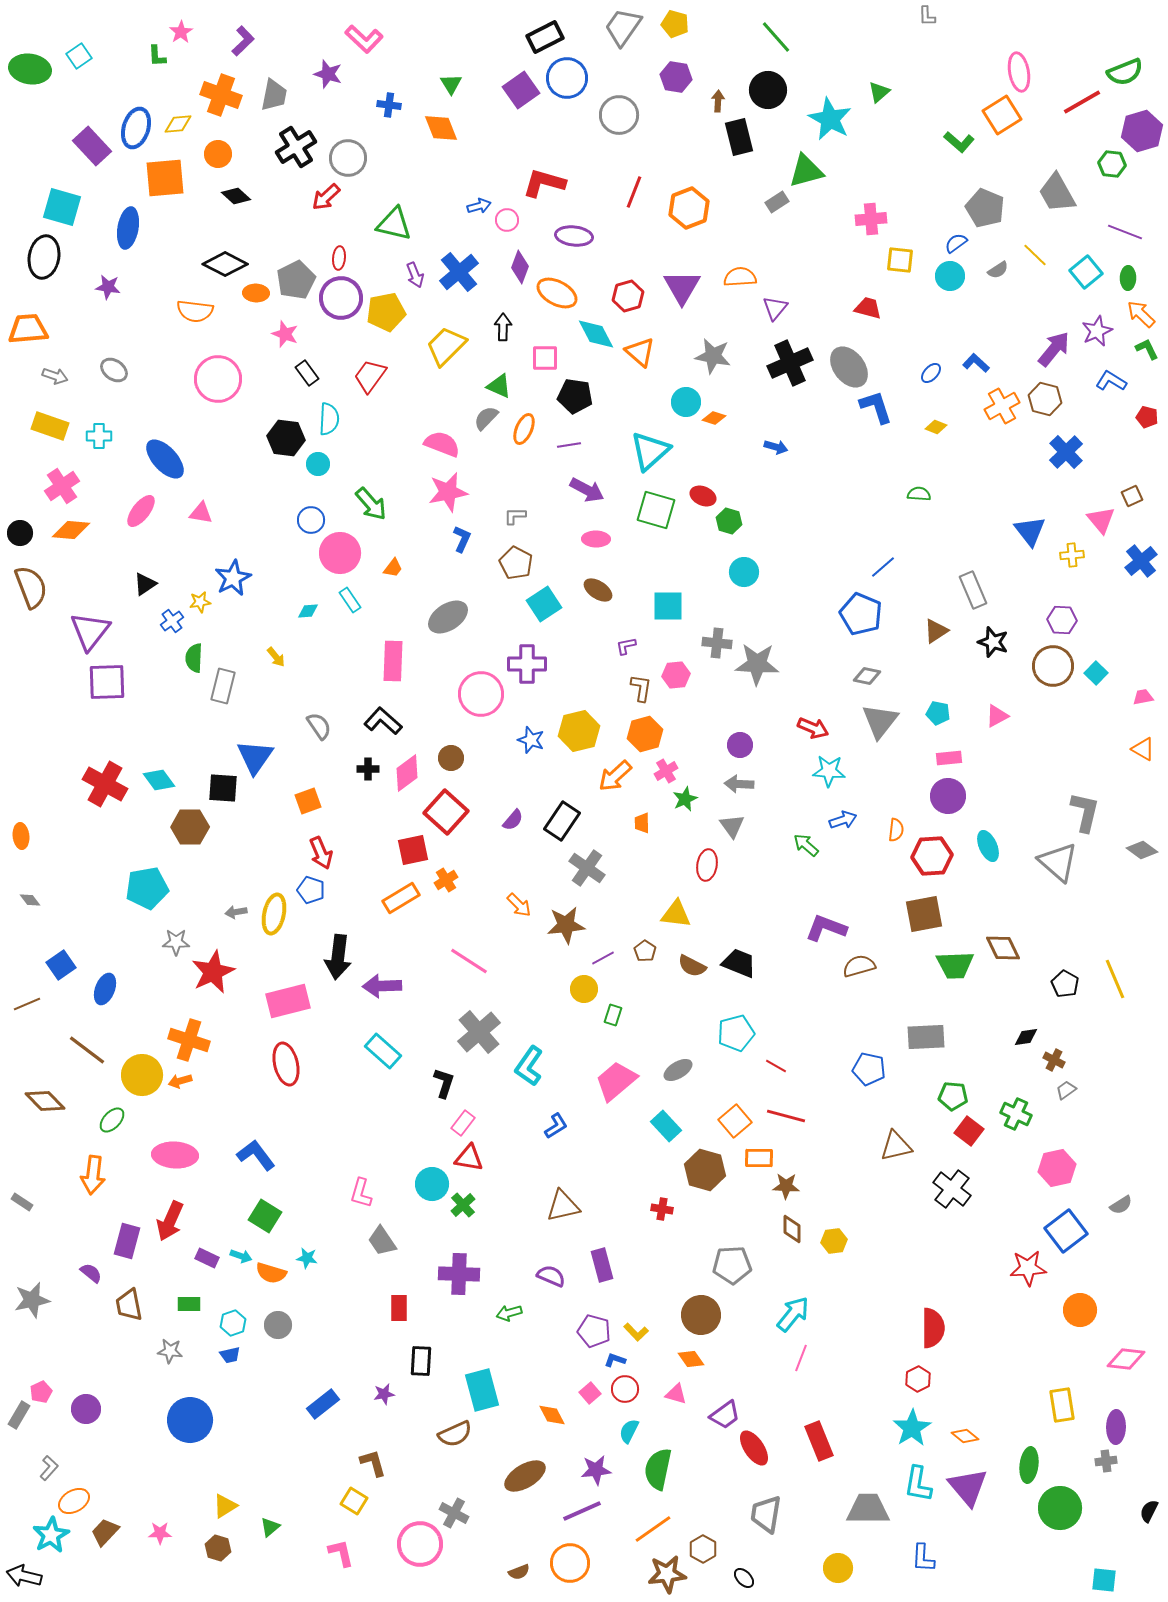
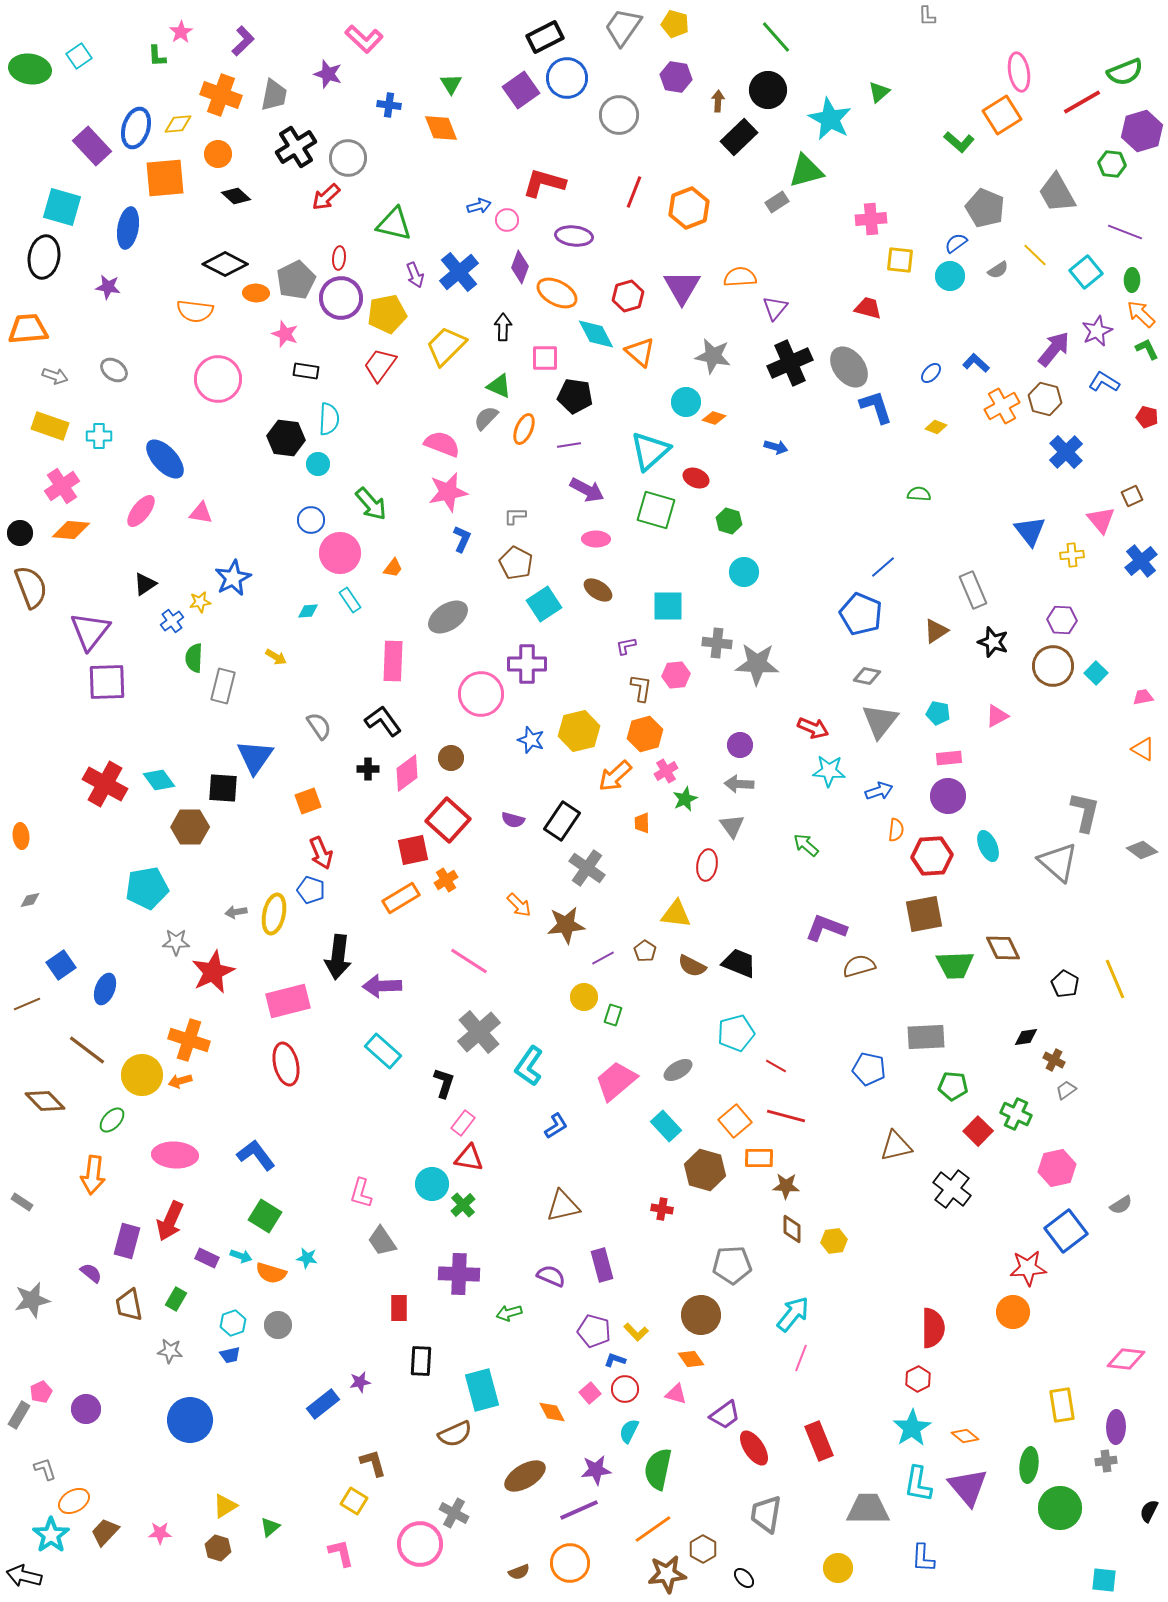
black rectangle at (739, 137): rotated 60 degrees clockwise
green ellipse at (1128, 278): moved 4 px right, 2 px down
yellow pentagon at (386, 312): moved 1 px right, 2 px down
black rectangle at (307, 373): moved 1 px left, 2 px up; rotated 45 degrees counterclockwise
red trapezoid at (370, 376): moved 10 px right, 11 px up
blue L-shape at (1111, 381): moved 7 px left, 1 px down
red ellipse at (703, 496): moved 7 px left, 18 px up
yellow arrow at (276, 657): rotated 20 degrees counterclockwise
black L-shape at (383, 721): rotated 12 degrees clockwise
red square at (446, 812): moved 2 px right, 8 px down
purple semicircle at (513, 820): rotated 65 degrees clockwise
blue arrow at (843, 820): moved 36 px right, 29 px up
gray diamond at (30, 900): rotated 65 degrees counterclockwise
yellow circle at (584, 989): moved 8 px down
green pentagon at (953, 1096): moved 10 px up
red square at (969, 1131): moved 9 px right; rotated 8 degrees clockwise
green rectangle at (189, 1304): moved 13 px left, 5 px up; rotated 60 degrees counterclockwise
orange circle at (1080, 1310): moved 67 px left, 2 px down
purple star at (384, 1394): moved 24 px left, 12 px up
orange diamond at (552, 1415): moved 3 px up
gray L-shape at (49, 1468): moved 4 px left, 1 px down; rotated 60 degrees counterclockwise
purple line at (582, 1511): moved 3 px left, 1 px up
cyan star at (51, 1535): rotated 6 degrees counterclockwise
